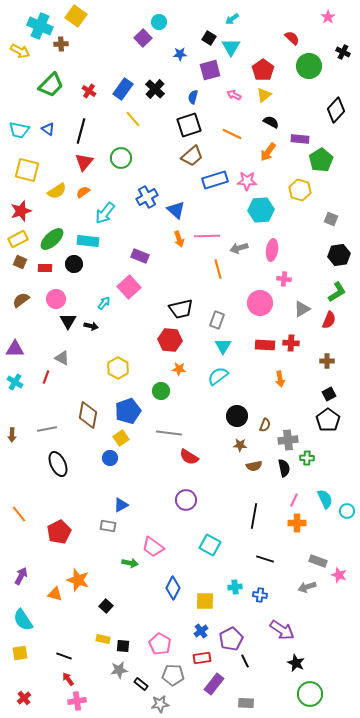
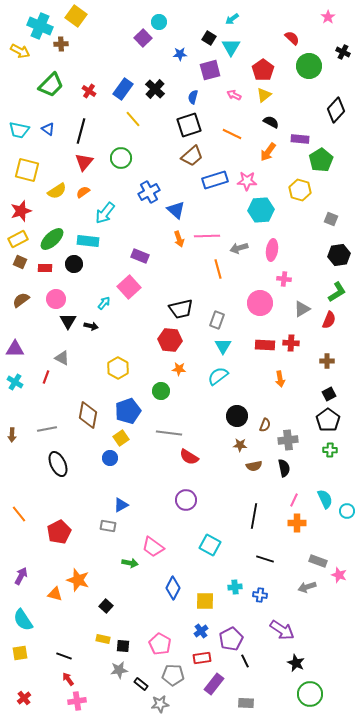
blue cross at (147, 197): moved 2 px right, 5 px up
green cross at (307, 458): moved 23 px right, 8 px up
